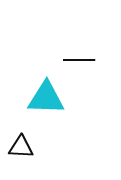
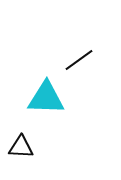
black line: rotated 36 degrees counterclockwise
